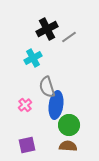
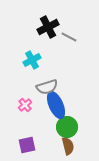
black cross: moved 1 px right, 2 px up
gray line: rotated 63 degrees clockwise
cyan cross: moved 1 px left, 2 px down
gray semicircle: rotated 90 degrees counterclockwise
blue ellipse: rotated 32 degrees counterclockwise
green circle: moved 2 px left, 2 px down
brown semicircle: rotated 72 degrees clockwise
